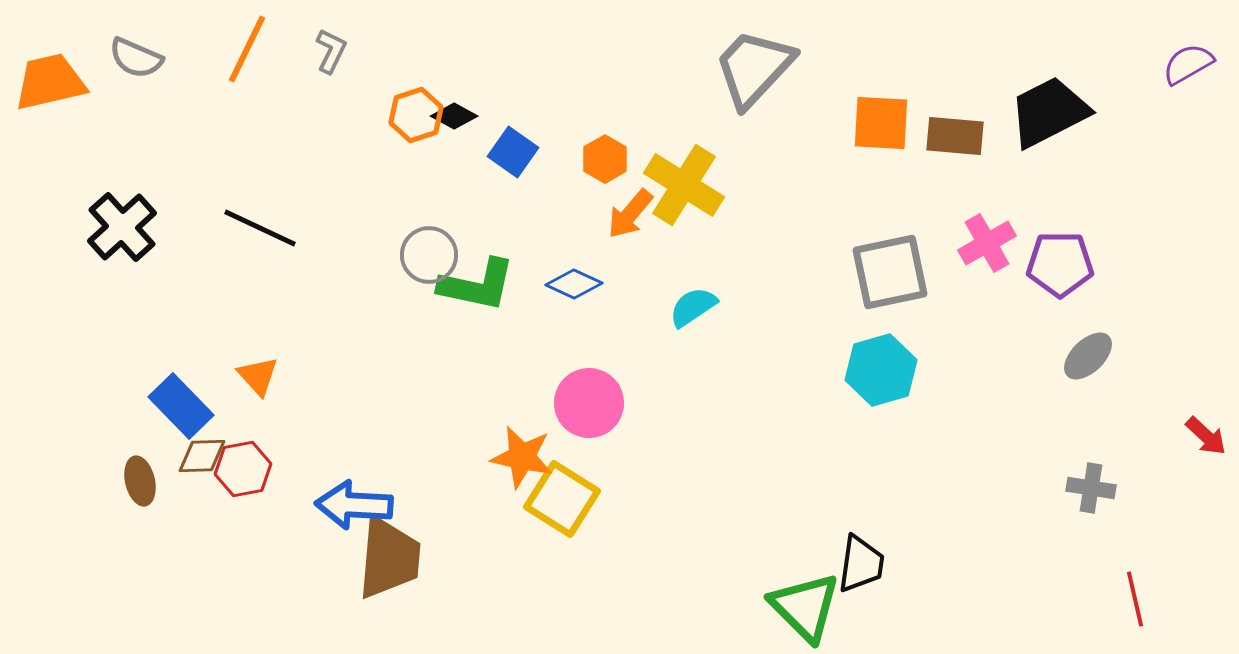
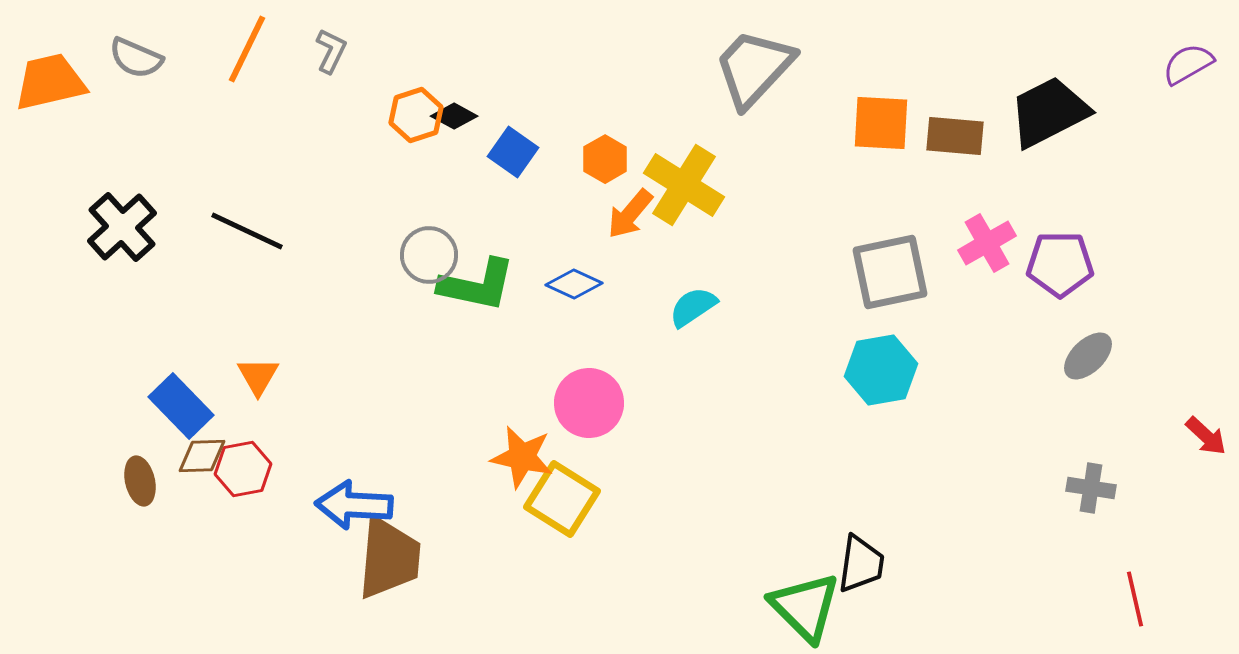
black line at (260, 228): moved 13 px left, 3 px down
cyan hexagon at (881, 370): rotated 6 degrees clockwise
orange triangle at (258, 376): rotated 12 degrees clockwise
